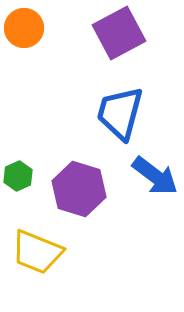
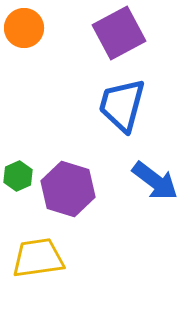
blue trapezoid: moved 2 px right, 8 px up
blue arrow: moved 5 px down
purple hexagon: moved 11 px left
yellow trapezoid: moved 1 px right, 6 px down; rotated 150 degrees clockwise
